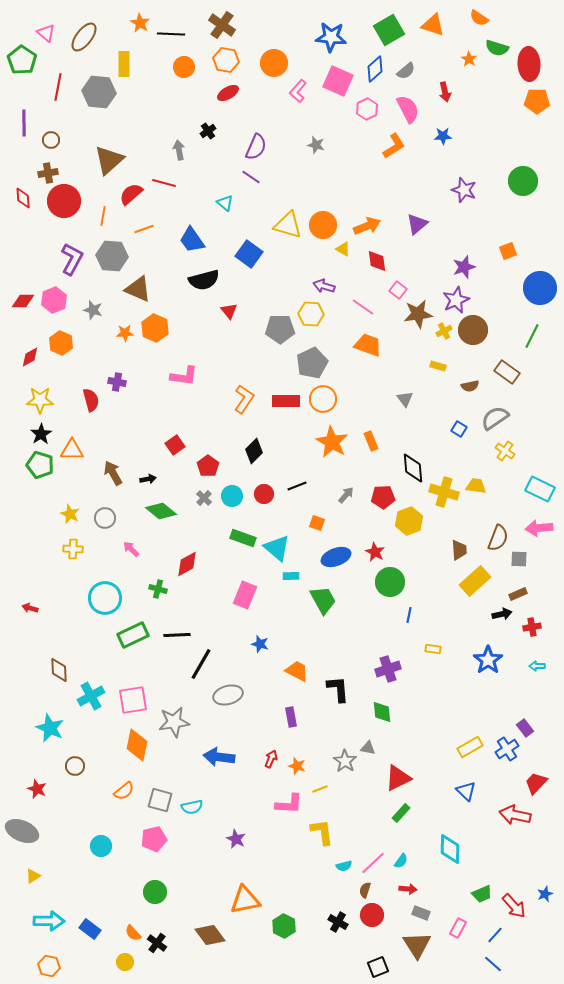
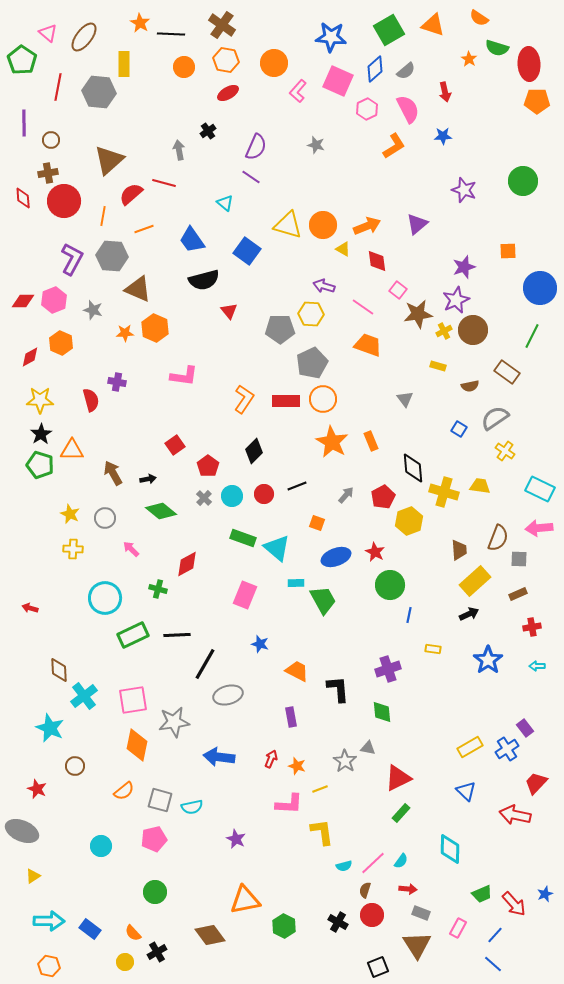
pink triangle at (46, 33): moved 2 px right
orange square at (508, 251): rotated 18 degrees clockwise
blue square at (249, 254): moved 2 px left, 3 px up
yellow trapezoid at (476, 486): moved 4 px right
red pentagon at (383, 497): rotated 25 degrees counterclockwise
cyan rectangle at (291, 576): moved 5 px right, 7 px down
green circle at (390, 582): moved 3 px down
black arrow at (502, 614): moved 33 px left; rotated 12 degrees counterclockwise
black line at (201, 664): moved 4 px right
cyan cross at (91, 696): moved 7 px left; rotated 8 degrees counterclockwise
red arrow at (514, 906): moved 2 px up
black cross at (157, 943): moved 9 px down; rotated 24 degrees clockwise
